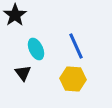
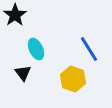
blue line: moved 13 px right, 3 px down; rotated 8 degrees counterclockwise
yellow hexagon: rotated 15 degrees clockwise
